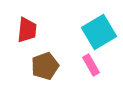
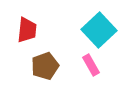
cyan square: moved 2 px up; rotated 12 degrees counterclockwise
